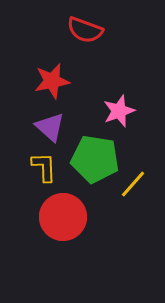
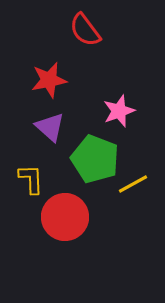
red semicircle: rotated 33 degrees clockwise
red star: moved 3 px left, 1 px up
green pentagon: rotated 12 degrees clockwise
yellow L-shape: moved 13 px left, 12 px down
yellow line: rotated 20 degrees clockwise
red circle: moved 2 px right
